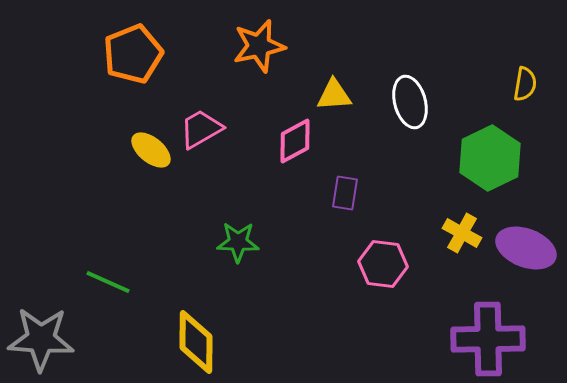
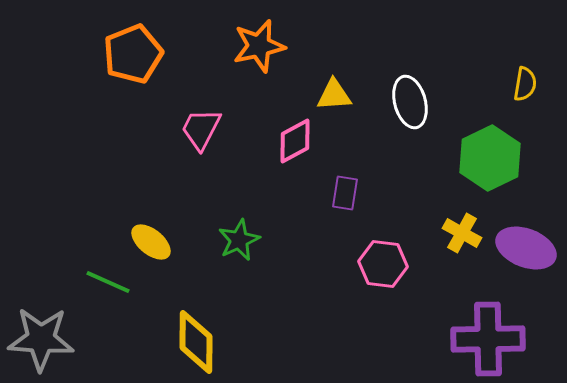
pink trapezoid: rotated 33 degrees counterclockwise
yellow ellipse: moved 92 px down
green star: moved 1 px right, 2 px up; rotated 27 degrees counterclockwise
